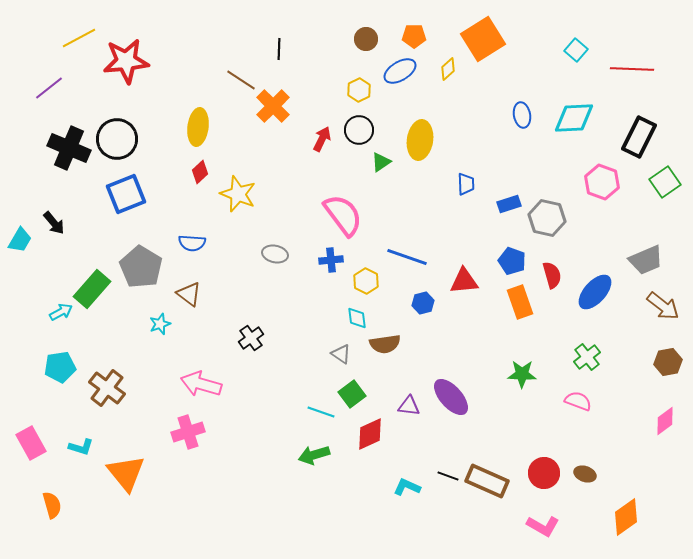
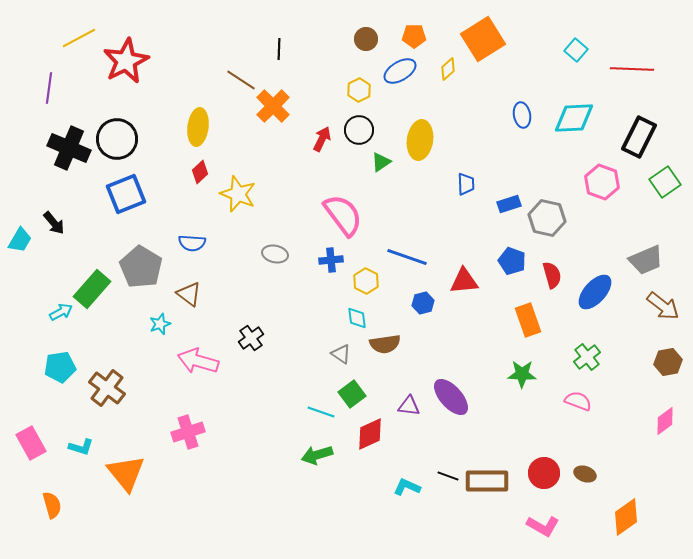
red star at (126, 61): rotated 21 degrees counterclockwise
purple line at (49, 88): rotated 44 degrees counterclockwise
orange rectangle at (520, 302): moved 8 px right, 18 px down
pink arrow at (201, 384): moved 3 px left, 23 px up
green arrow at (314, 455): moved 3 px right
brown rectangle at (487, 481): rotated 24 degrees counterclockwise
